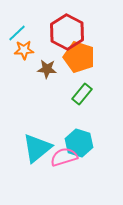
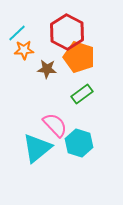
green rectangle: rotated 15 degrees clockwise
pink semicircle: moved 9 px left, 32 px up; rotated 64 degrees clockwise
